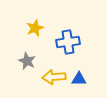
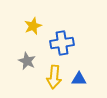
yellow star: moved 2 px left, 2 px up
blue cross: moved 6 px left, 1 px down
yellow arrow: rotated 80 degrees counterclockwise
